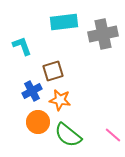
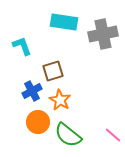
cyan rectangle: rotated 16 degrees clockwise
orange star: rotated 20 degrees clockwise
